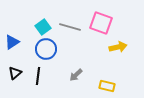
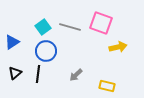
blue circle: moved 2 px down
black line: moved 2 px up
